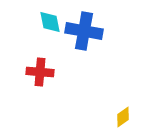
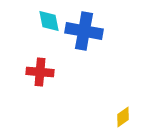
cyan diamond: moved 1 px left, 1 px up
